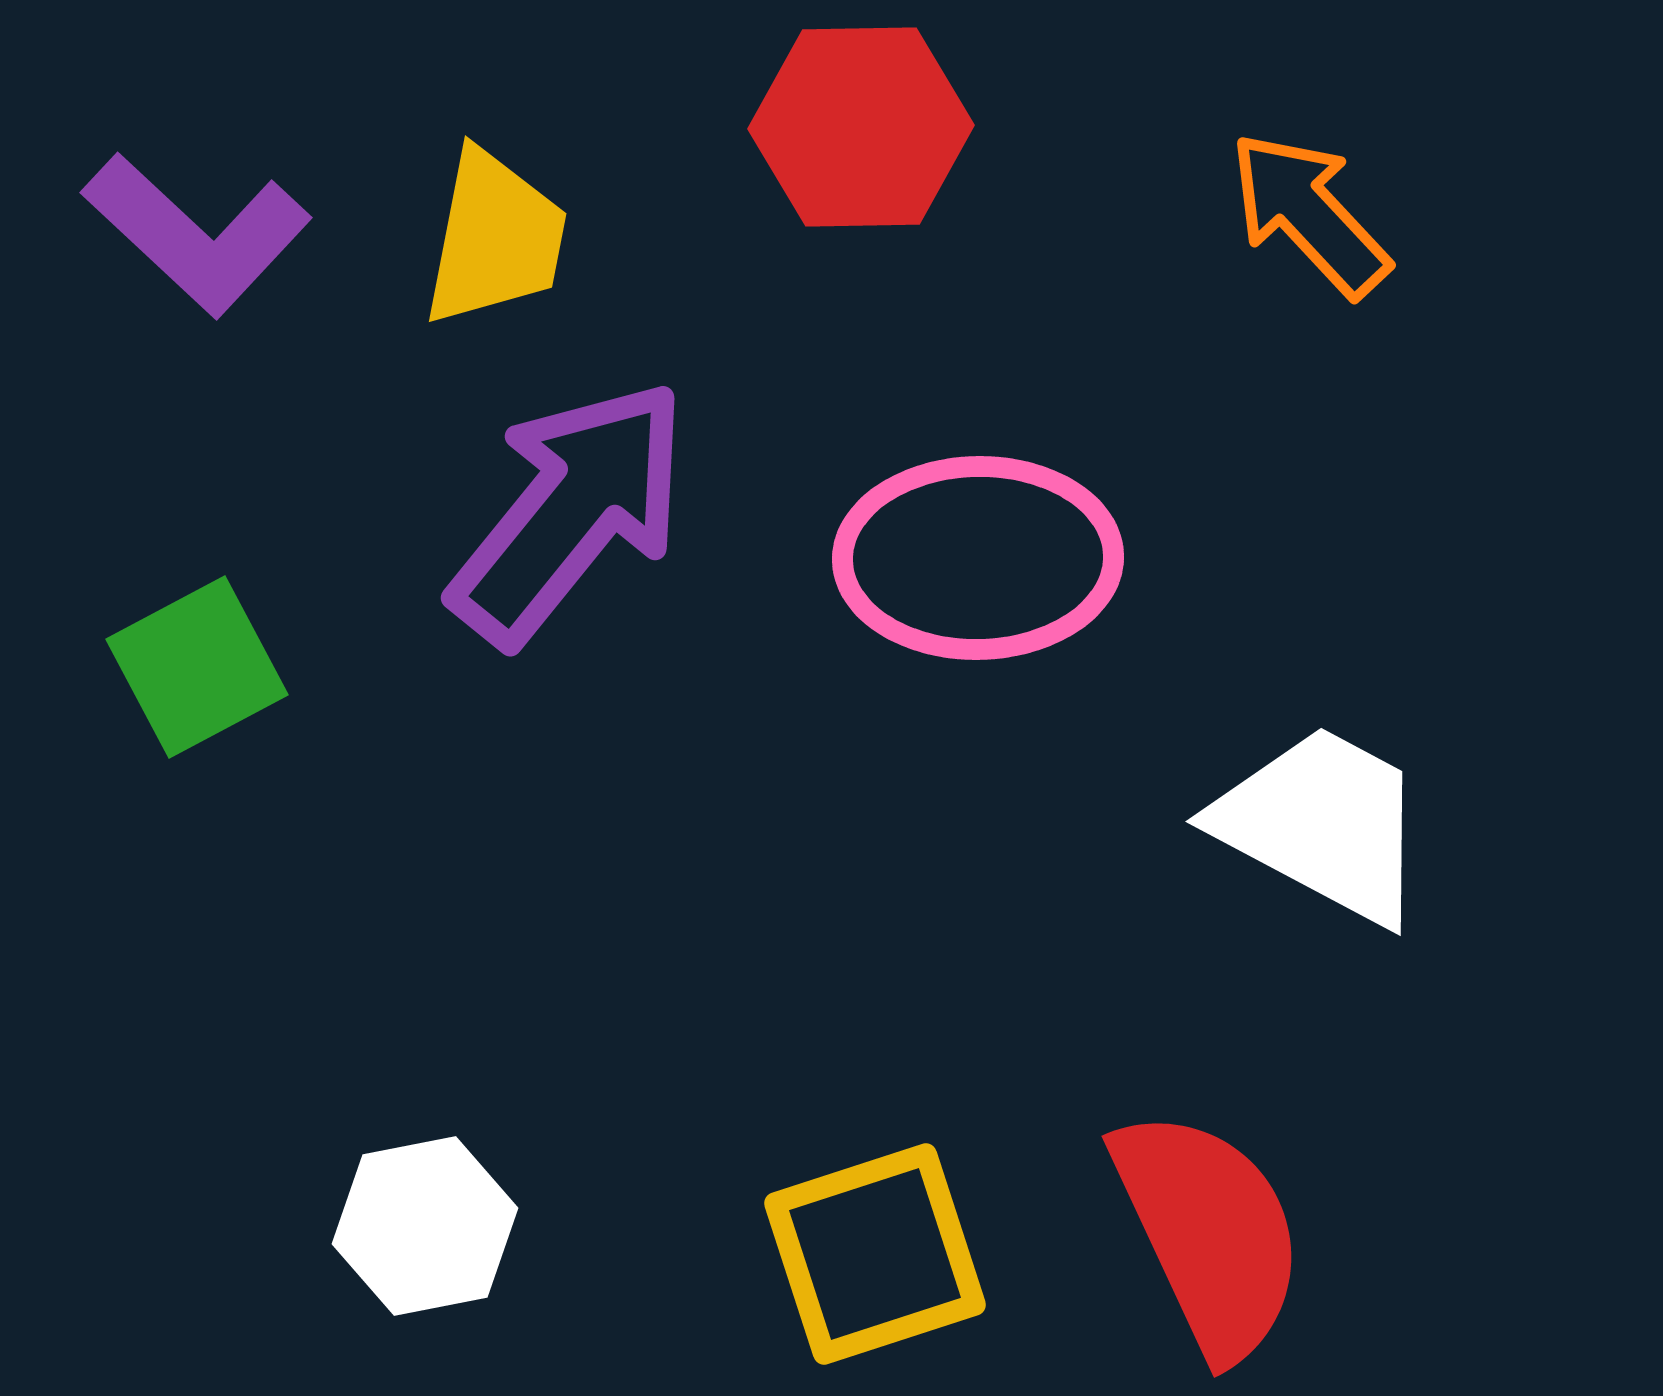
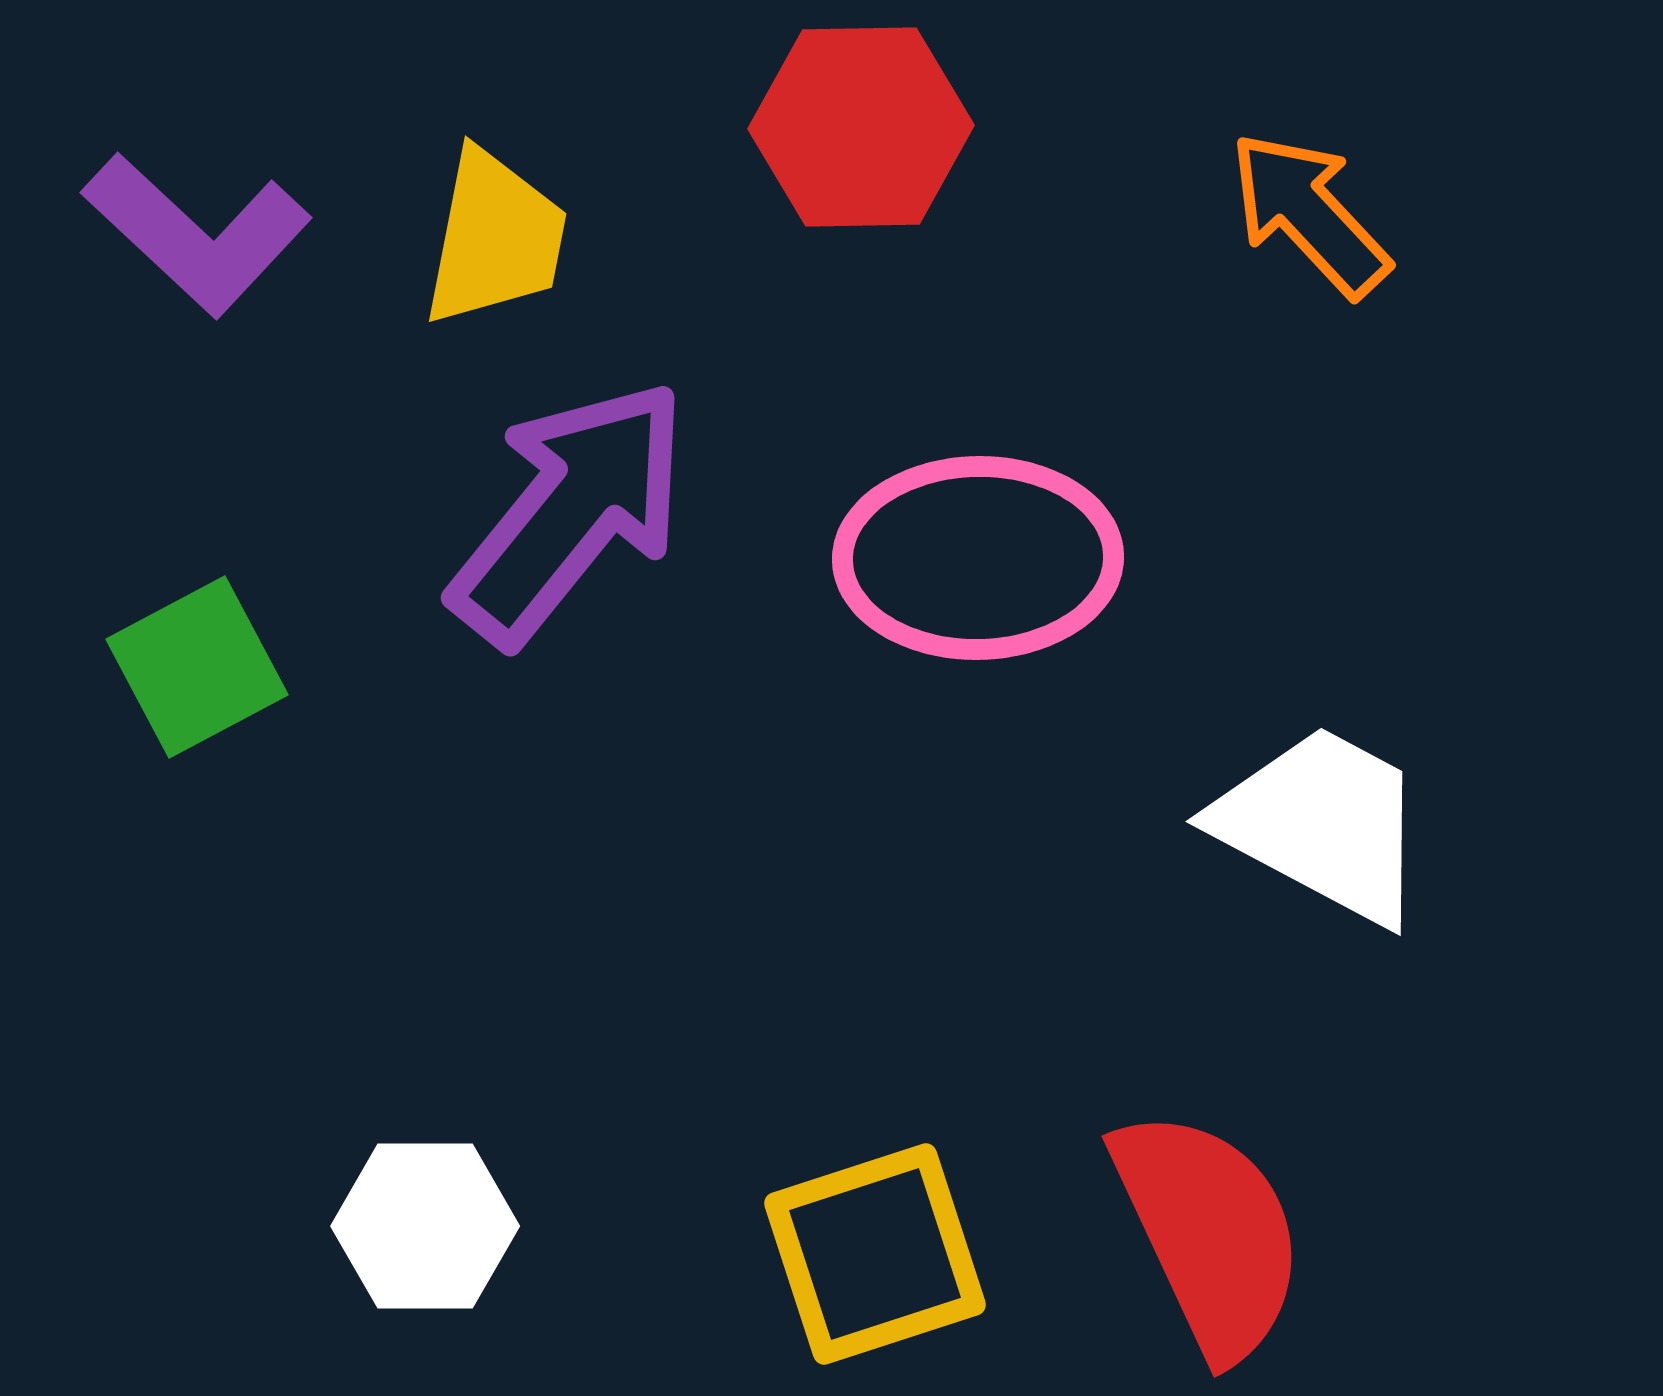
white hexagon: rotated 11 degrees clockwise
